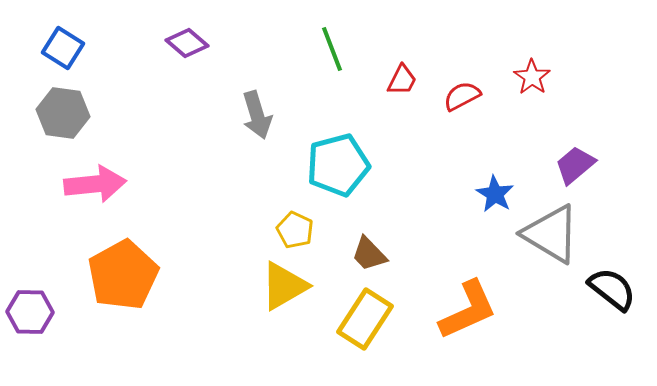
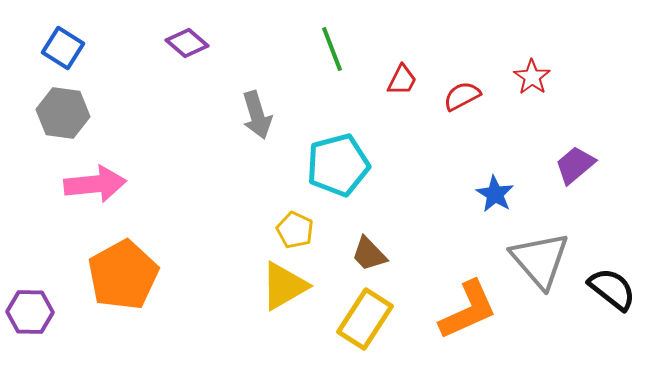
gray triangle: moved 11 px left, 26 px down; rotated 18 degrees clockwise
